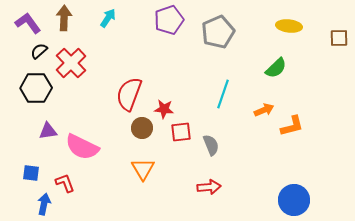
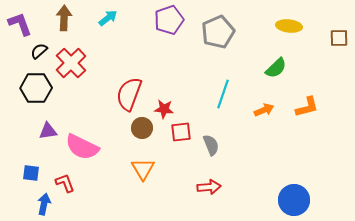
cyan arrow: rotated 18 degrees clockwise
purple L-shape: moved 8 px left, 1 px down; rotated 16 degrees clockwise
orange L-shape: moved 15 px right, 19 px up
